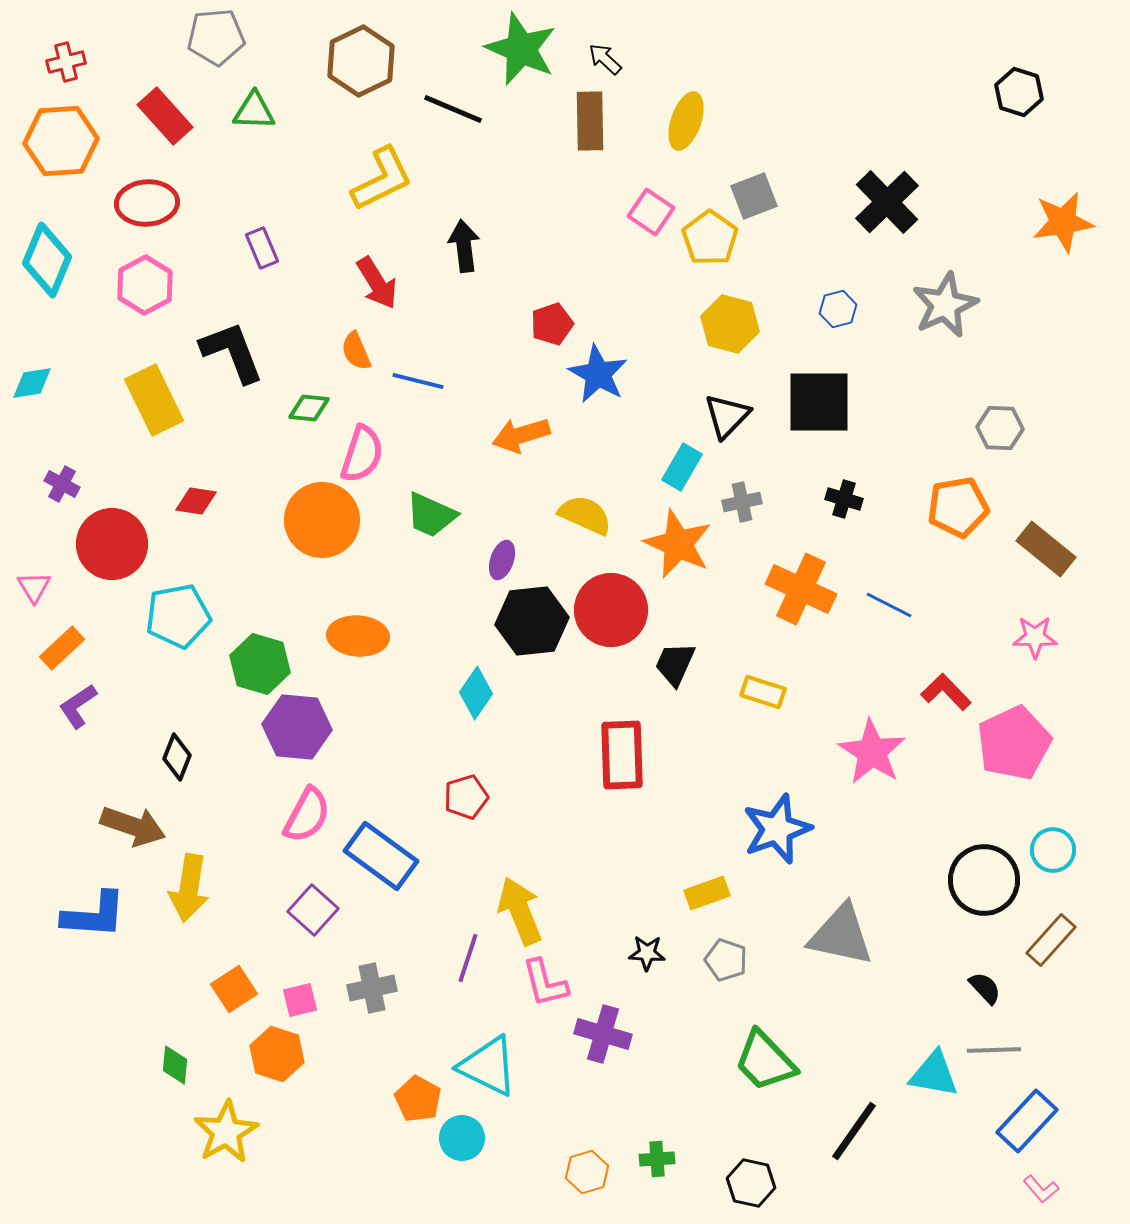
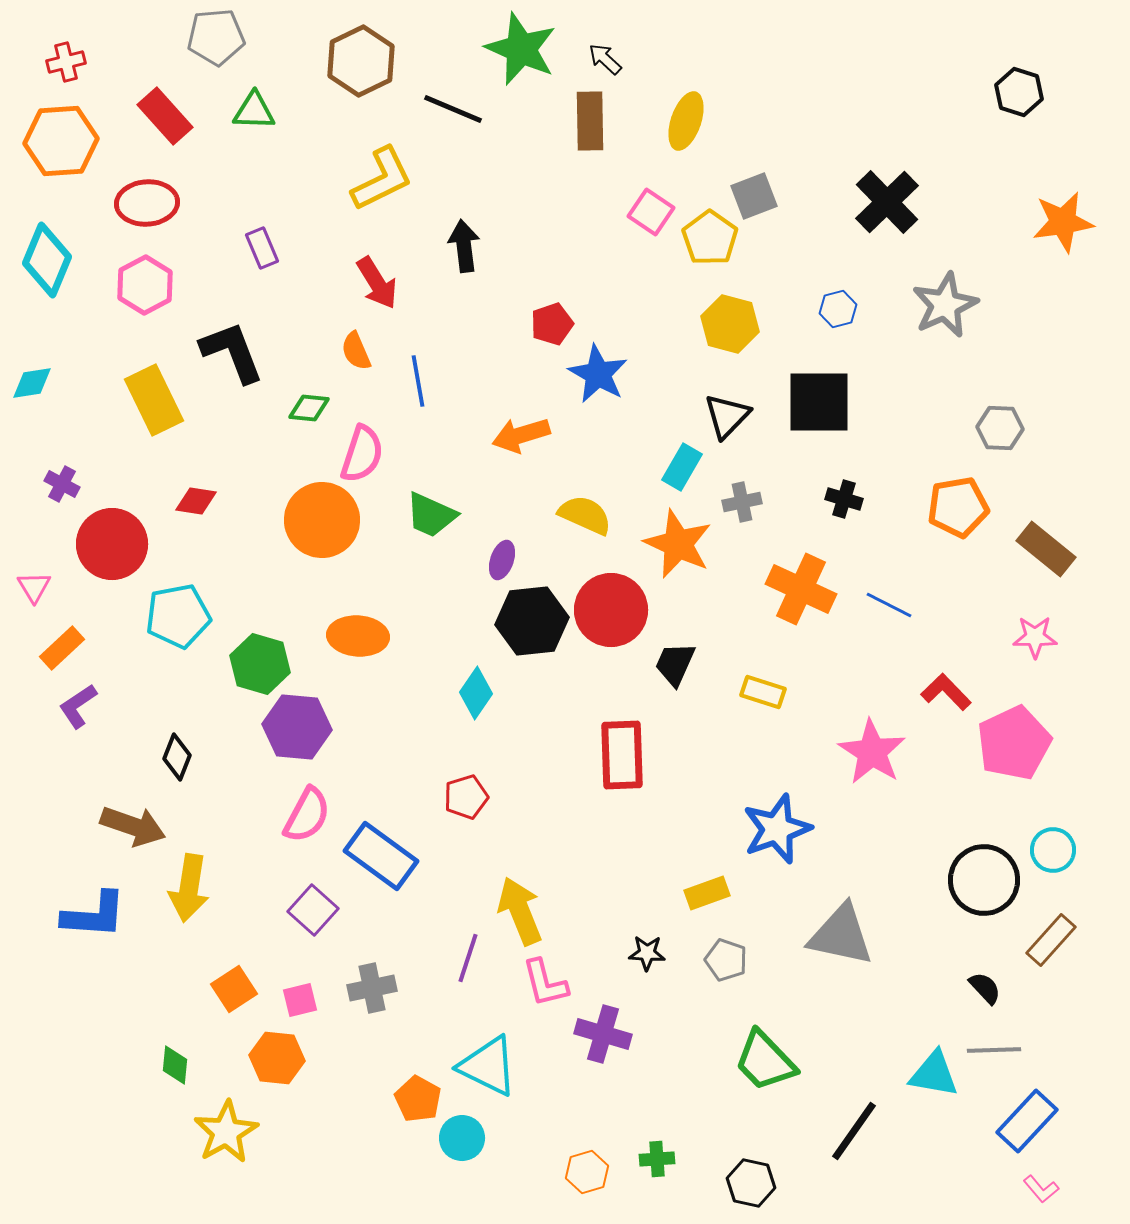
blue line at (418, 381): rotated 66 degrees clockwise
orange hexagon at (277, 1054): moved 4 px down; rotated 12 degrees counterclockwise
